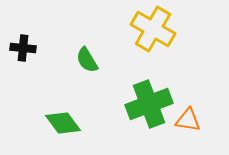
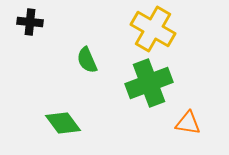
black cross: moved 7 px right, 26 px up
green semicircle: rotated 8 degrees clockwise
green cross: moved 21 px up
orange triangle: moved 3 px down
